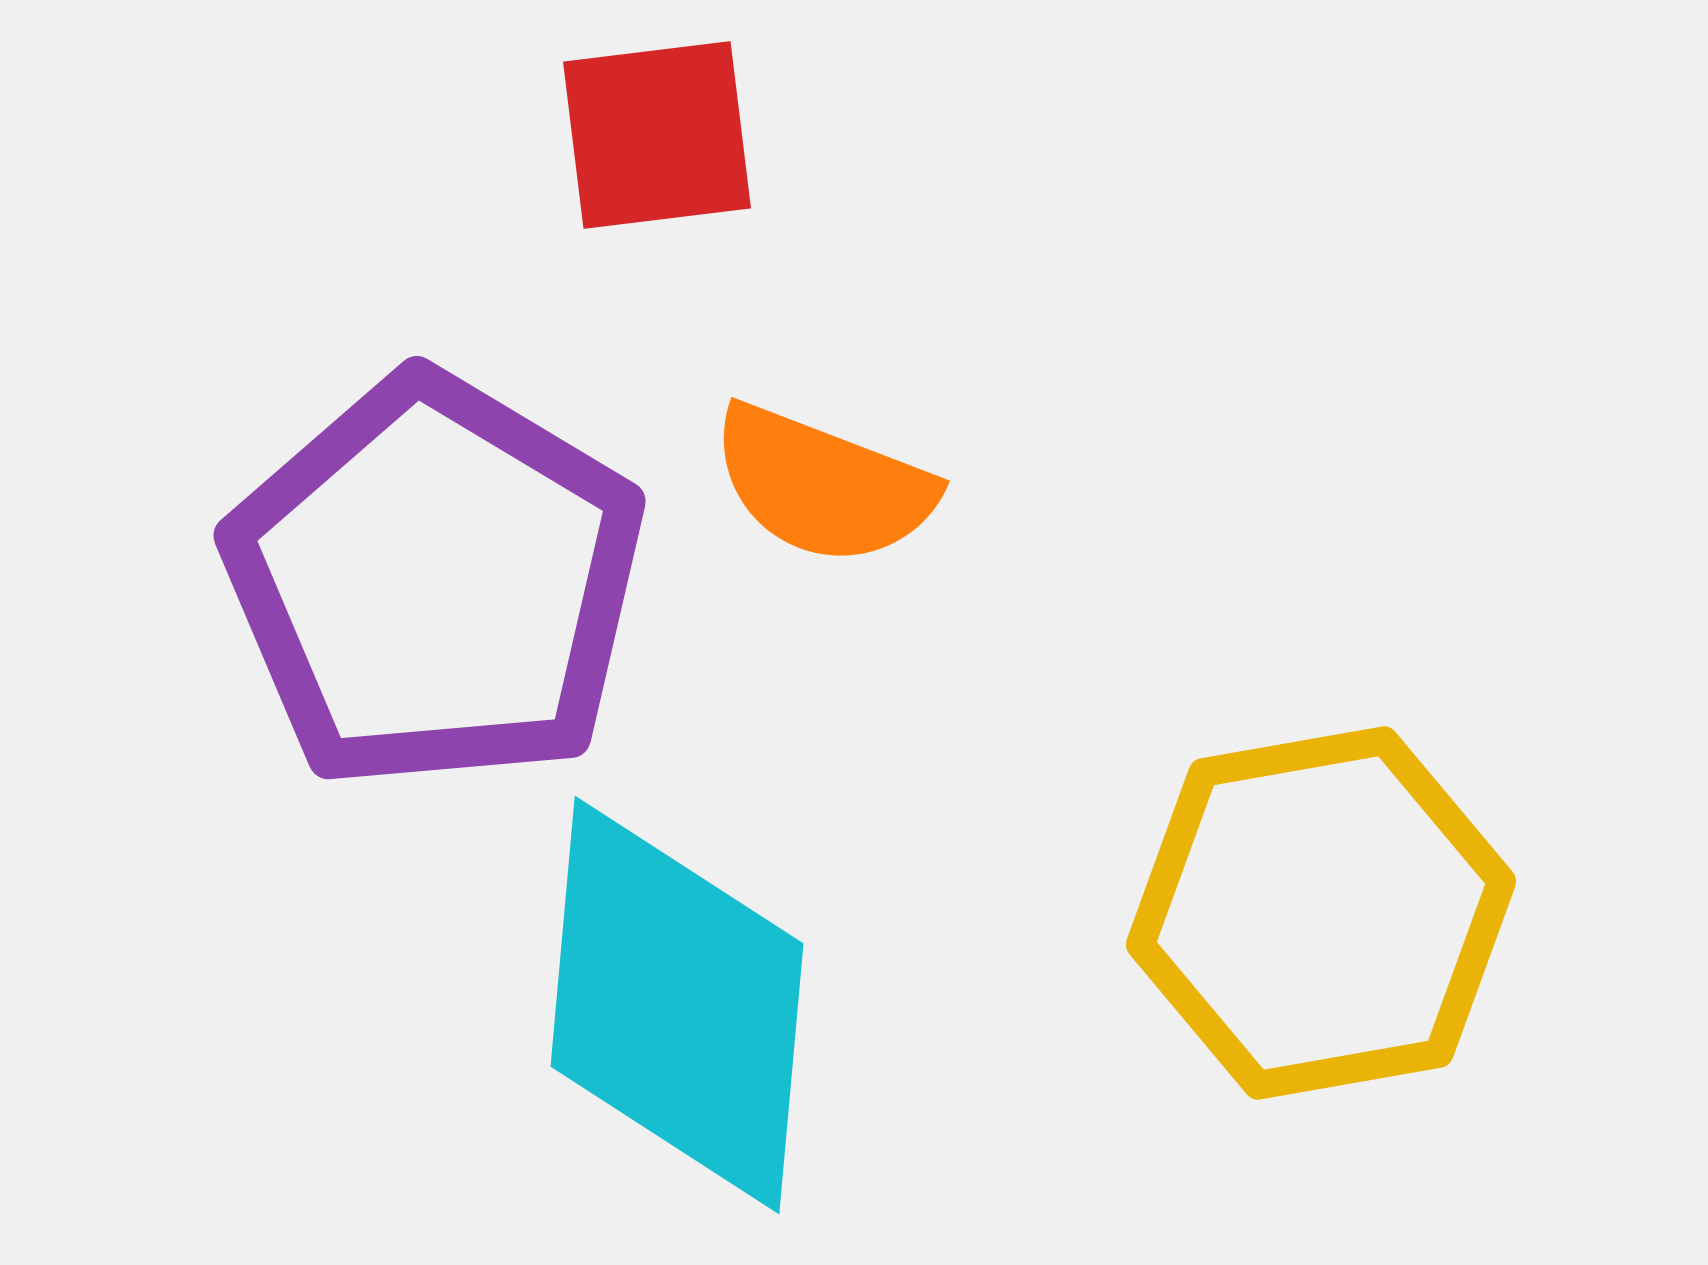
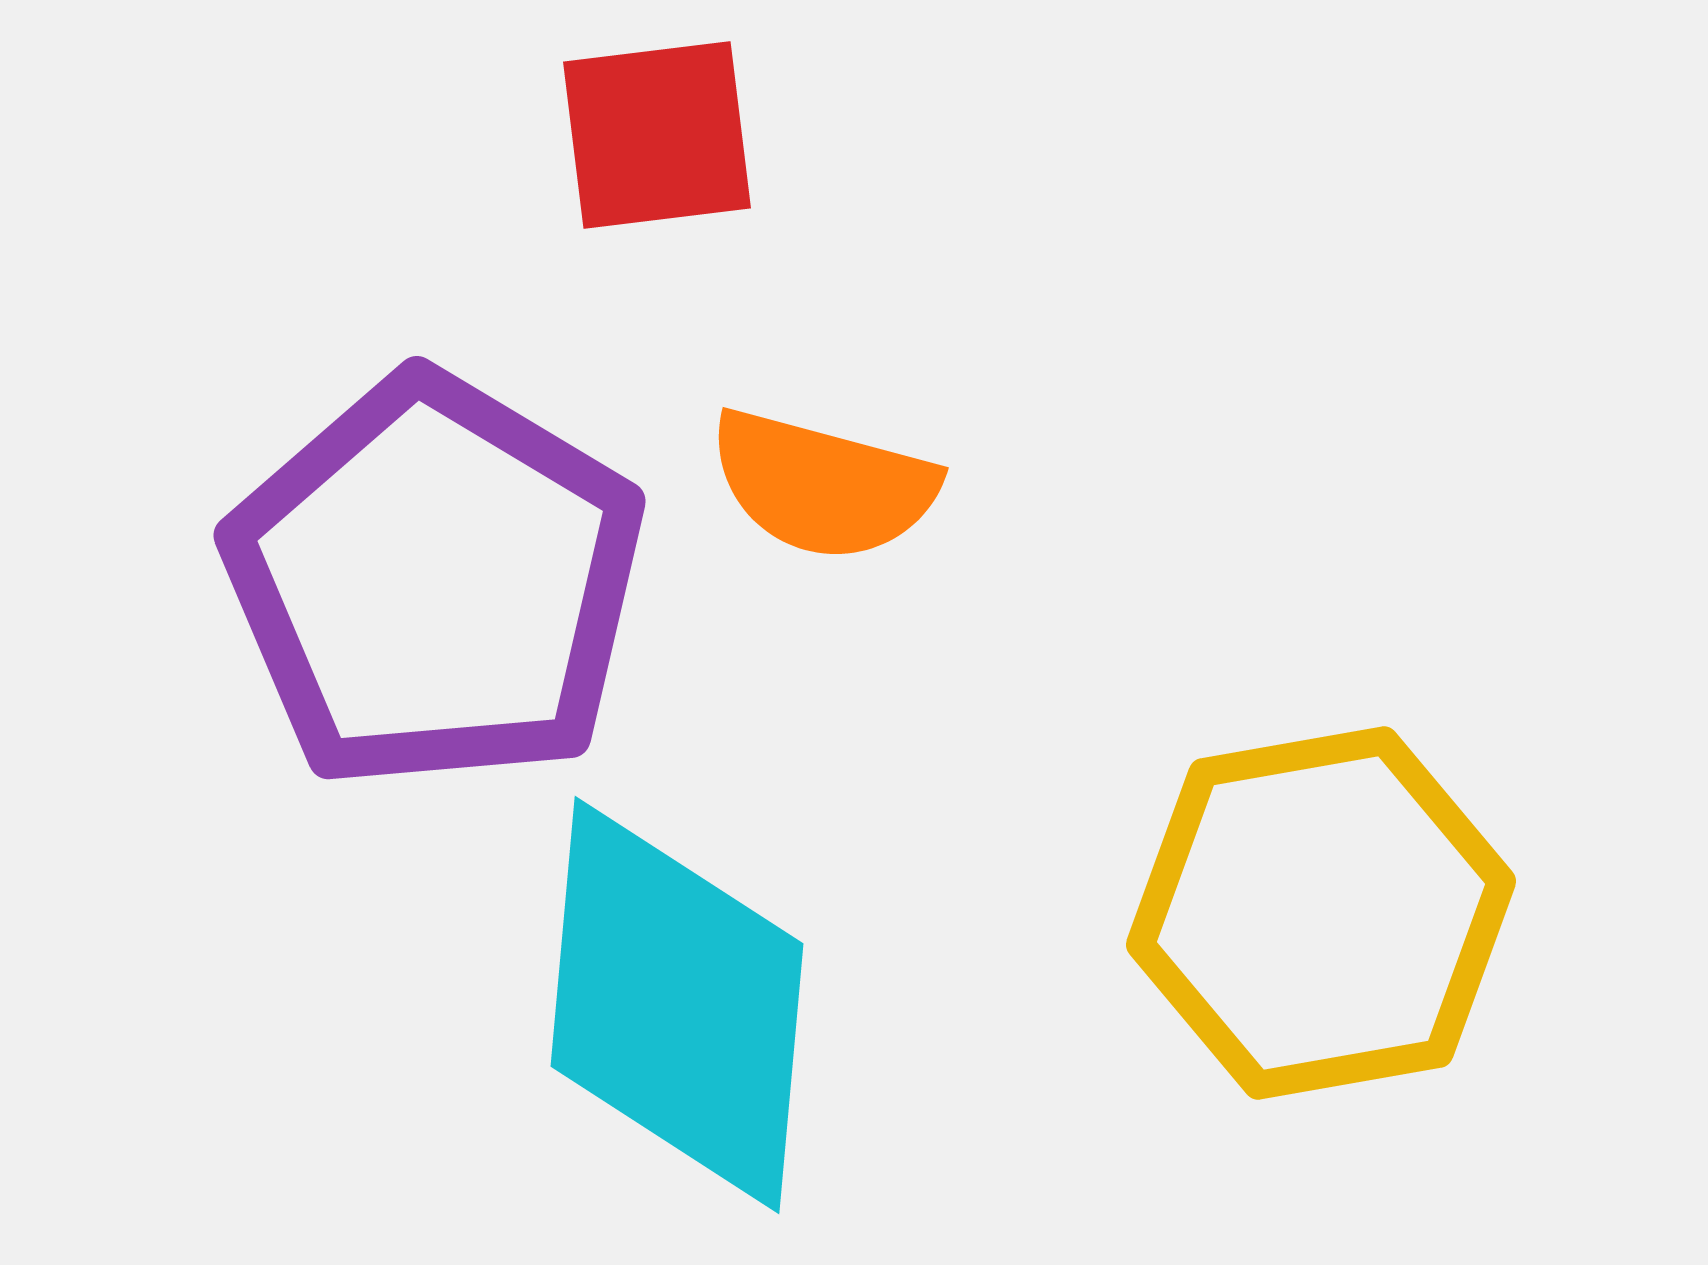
orange semicircle: rotated 6 degrees counterclockwise
